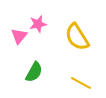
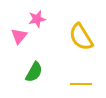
pink star: moved 1 px left, 5 px up
yellow semicircle: moved 4 px right
yellow line: moved 1 px down; rotated 30 degrees counterclockwise
